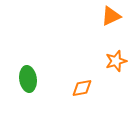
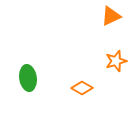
green ellipse: moved 1 px up
orange diamond: rotated 40 degrees clockwise
